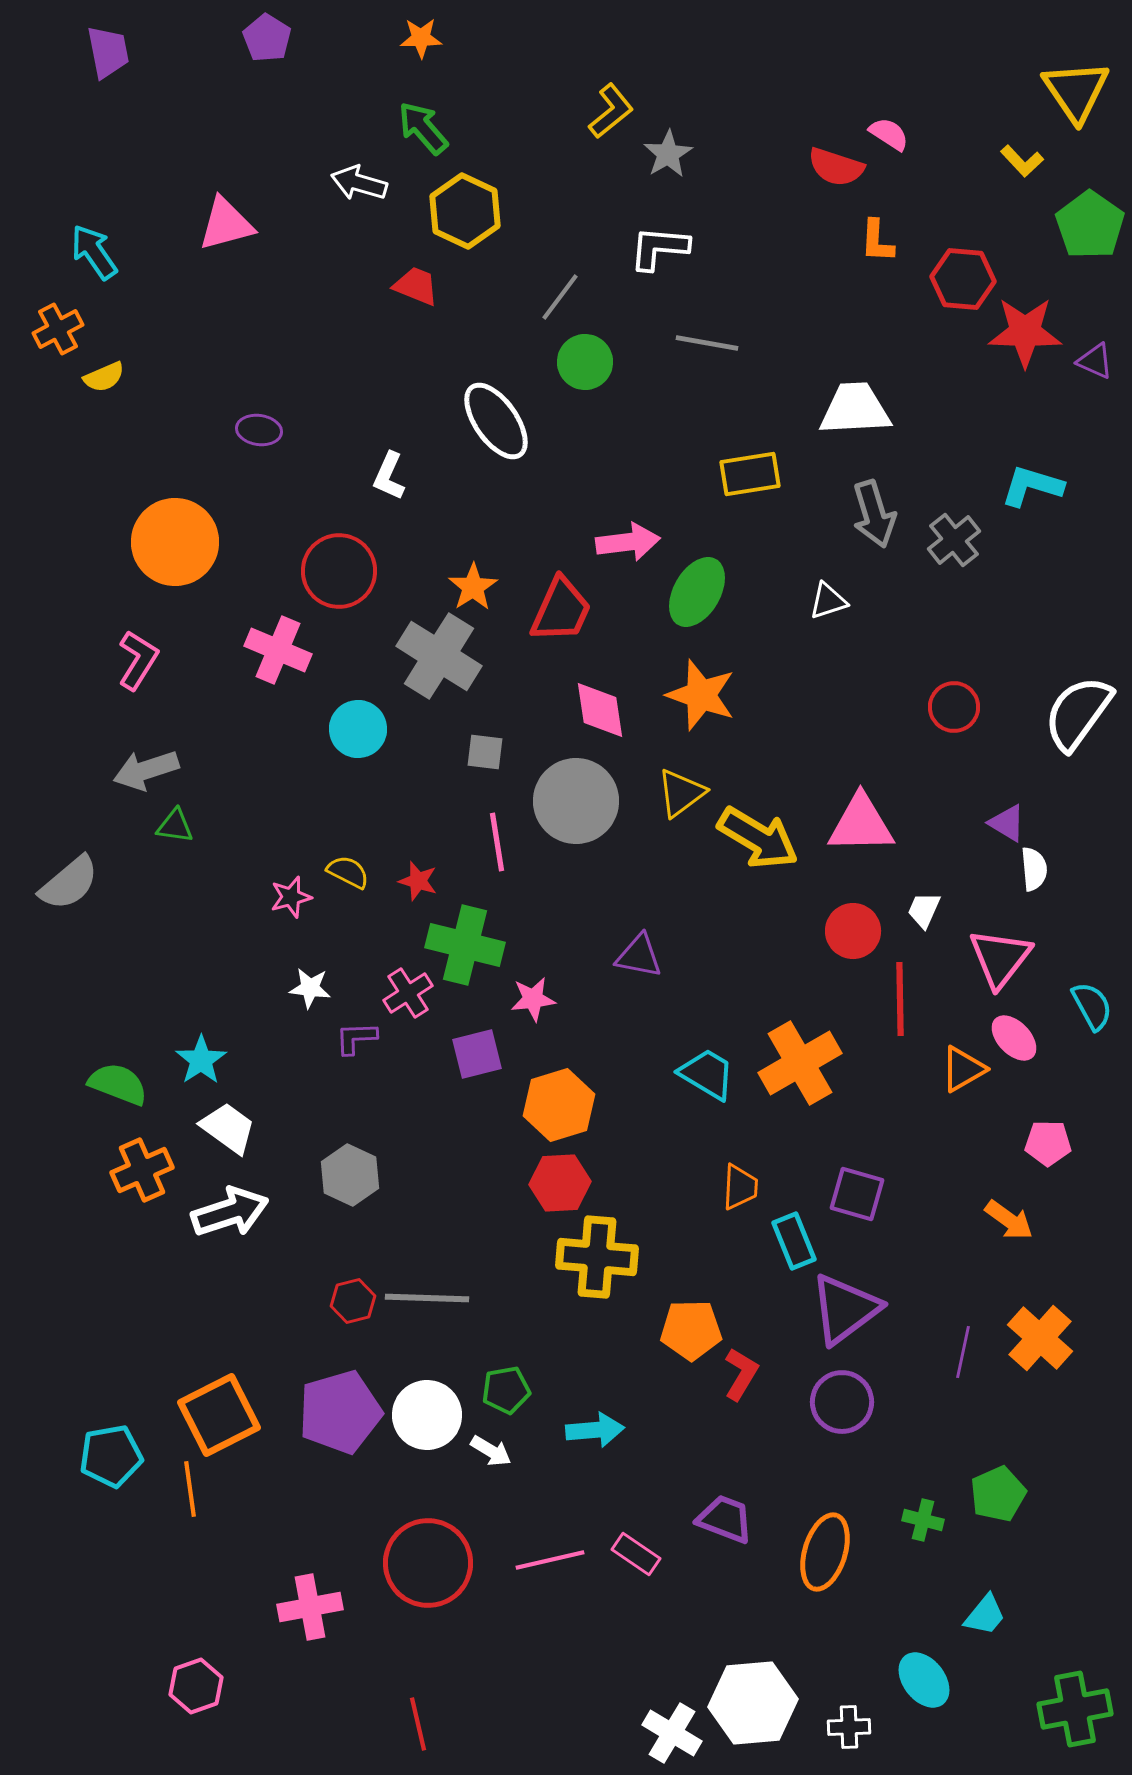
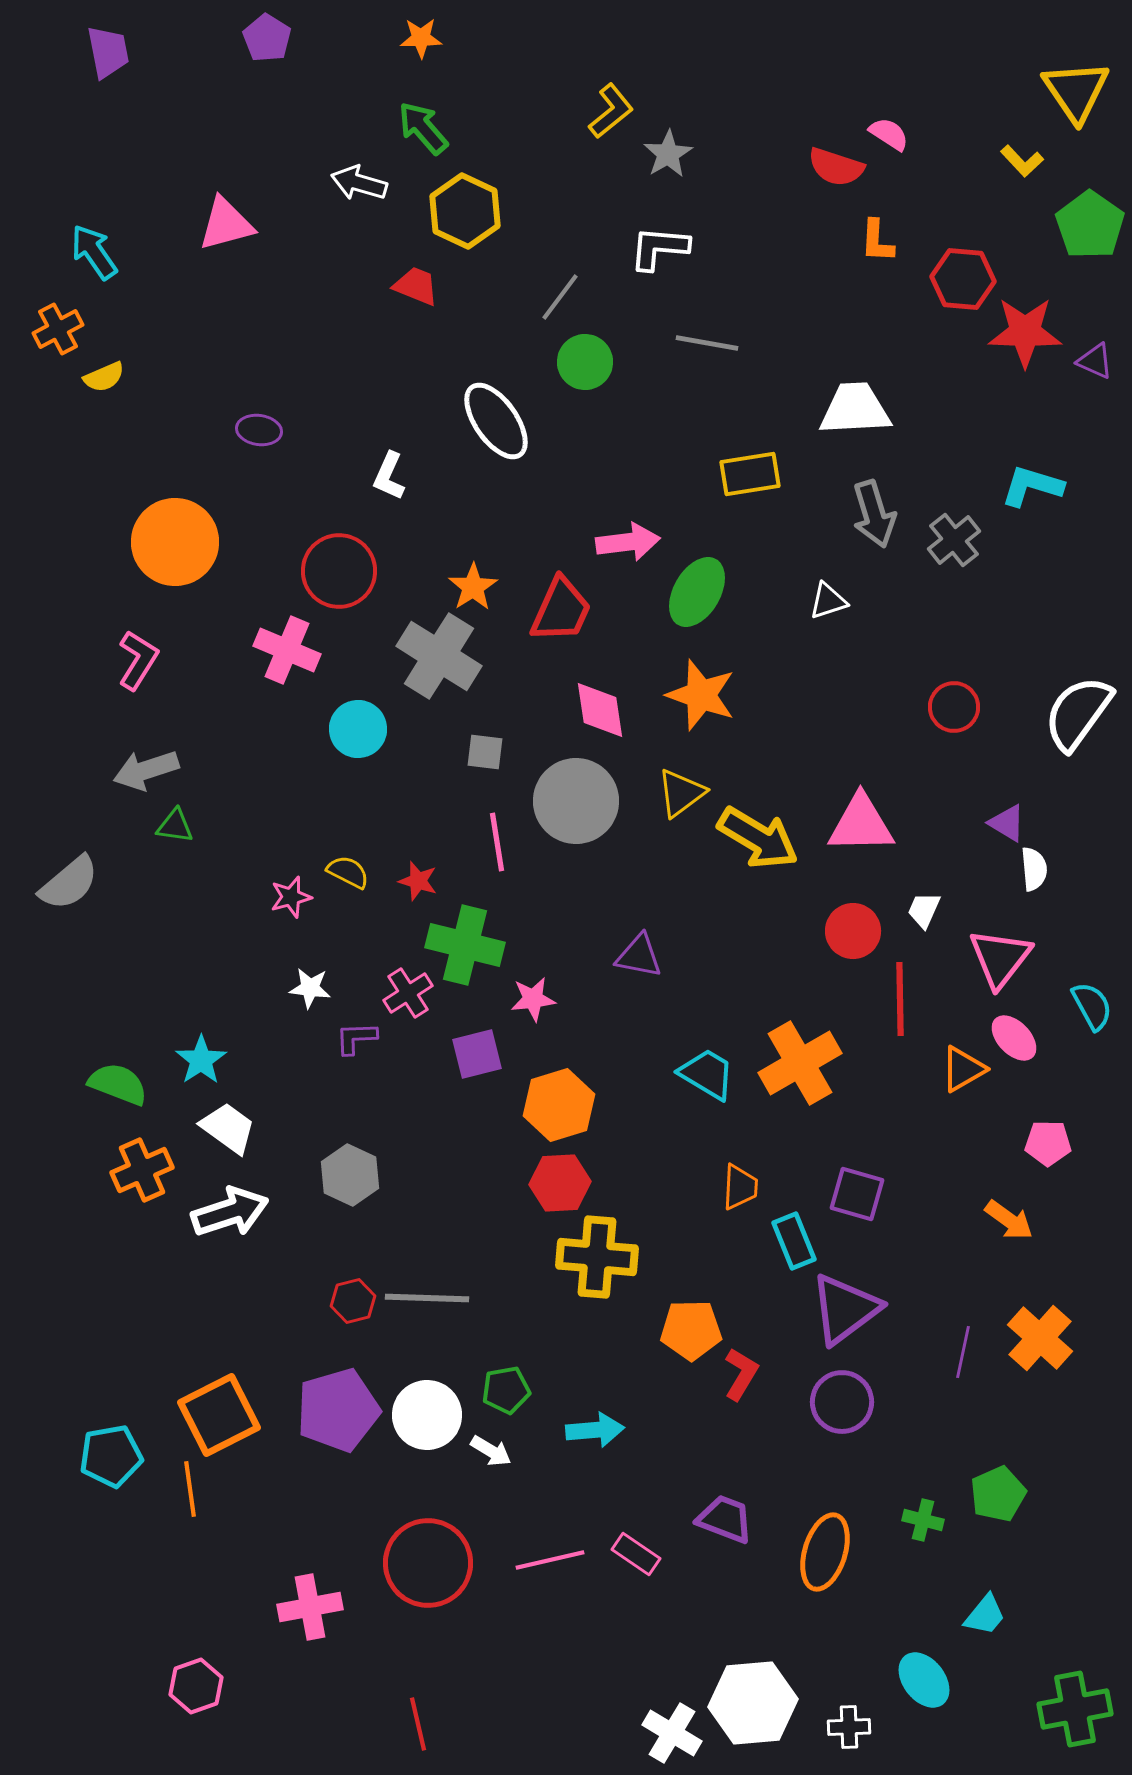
pink cross at (278, 650): moved 9 px right
purple pentagon at (340, 1412): moved 2 px left, 2 px up
